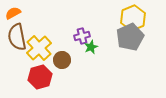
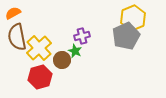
gray pentagon: moved 4 px left, 1 px up
green star: moved 16 px left, 4 px down; rotated 24 degrees counterclockwise
